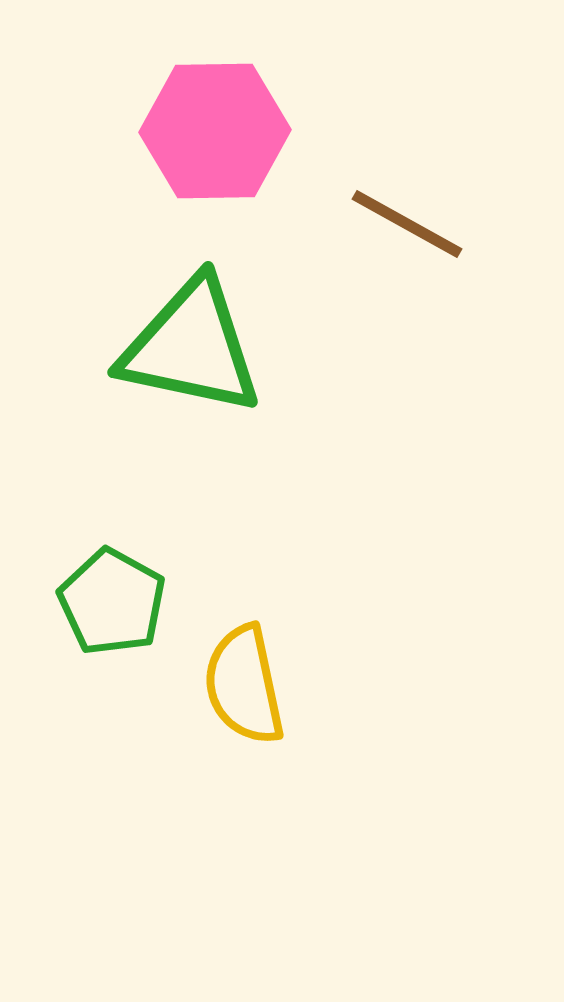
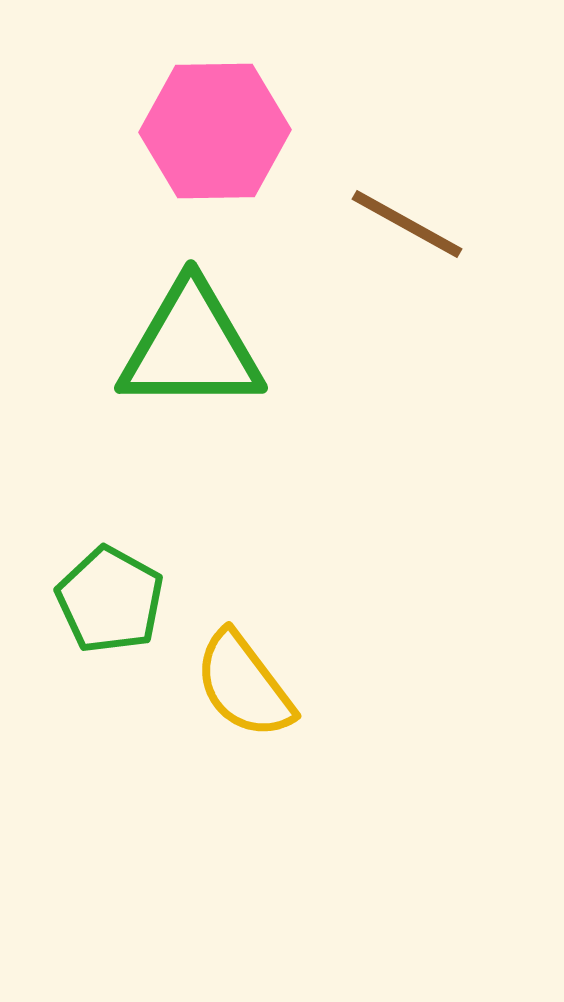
green triangle: rotated 12 degrees counterclockwise
green pentagon: moved 2 px left, 2 px up
yellow semicircle: rotated 25 degrees counterclockwise
